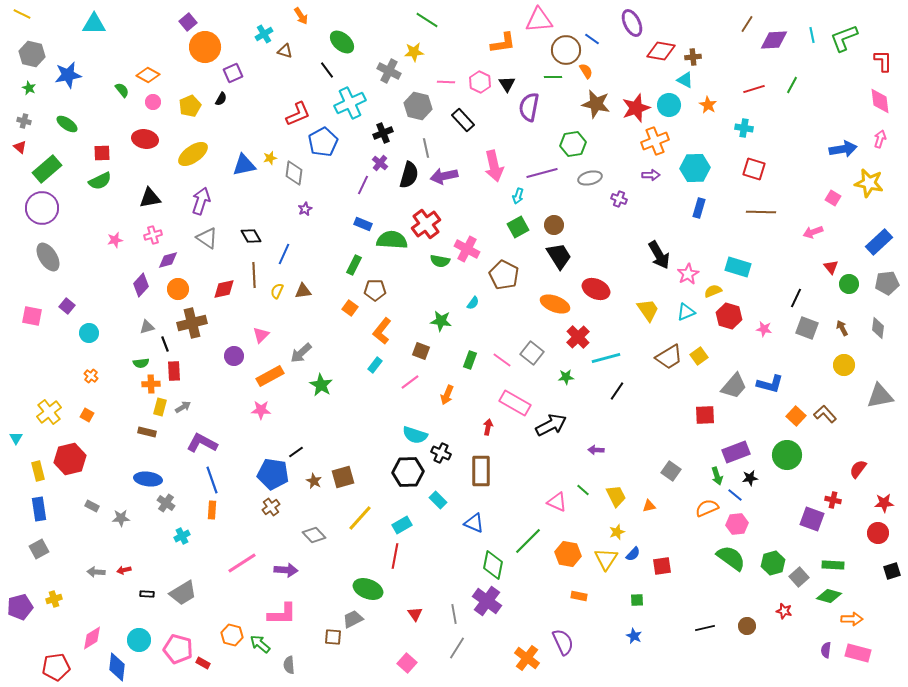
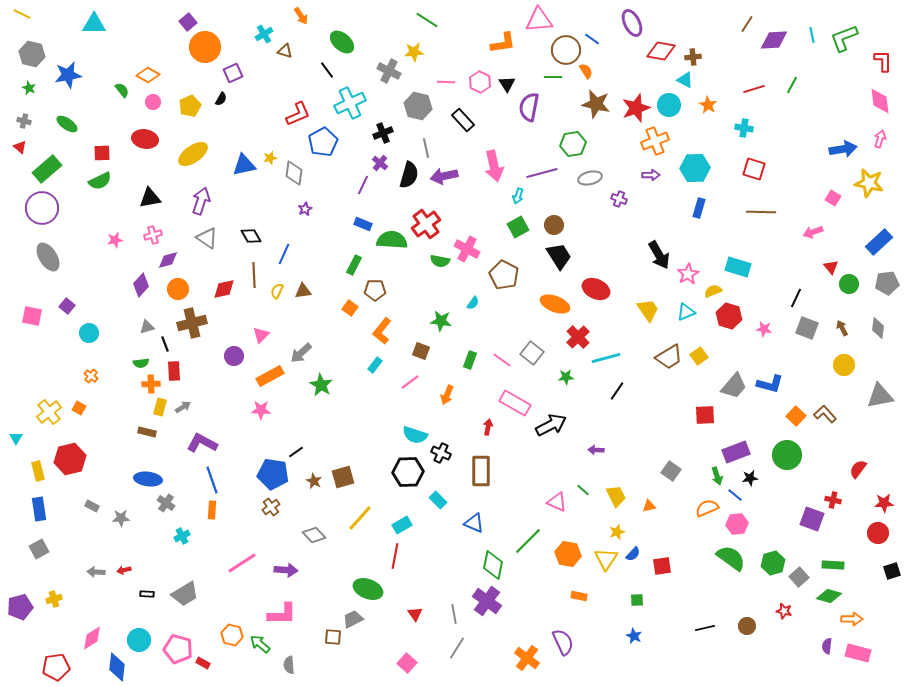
orange square at (87, 415): moved 8 px left, 7 px up
gray trapezoid at (183, 593): moved 2 px right, 1 px down
purple semicircle at (826, 650): moved 1 px right, 4 px up
